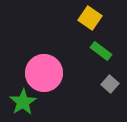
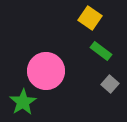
pink circle: moved 2 px right, 2 px up
